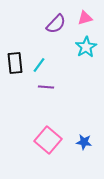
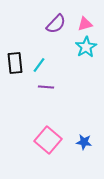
pink triangle: moved 6 px down
